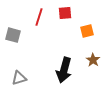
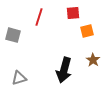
red square: moved 8 px right
